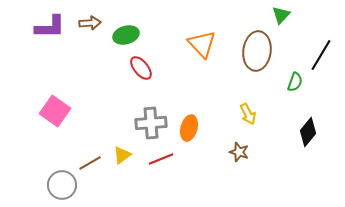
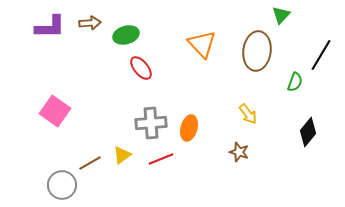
yellow arrow: rotated 10 degrees counterclockwise
